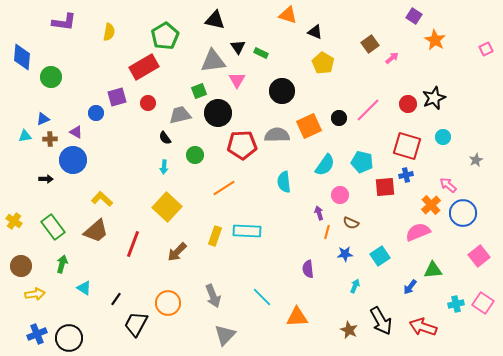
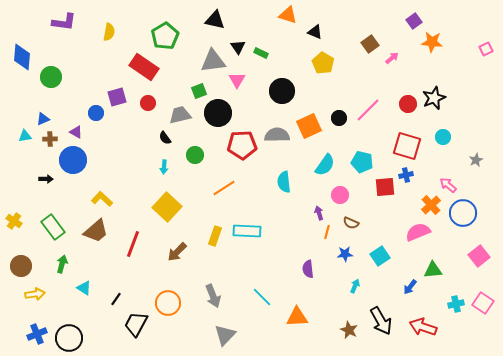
purple square at (414, 16): moved 5 px down; rotated 21 degrees clockwise
orange star at (435, 40): moved 3 px left, 2 px down; rotated 25 degrees counterclockwise
red rectangle at (144, 67): rotated 64 degrees clockwise
